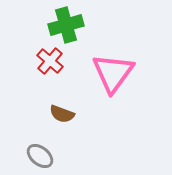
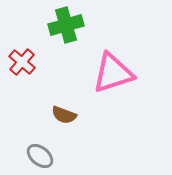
red cross: moved 28 px left, 1 px down
pink triangle: rotated 36 degrees clockwise
brown semicircle: moved 2 px right, 1 px down
